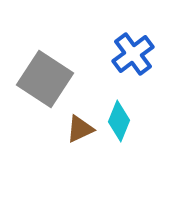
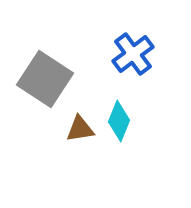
brown triangle: rotated 16 degrees clockwise
